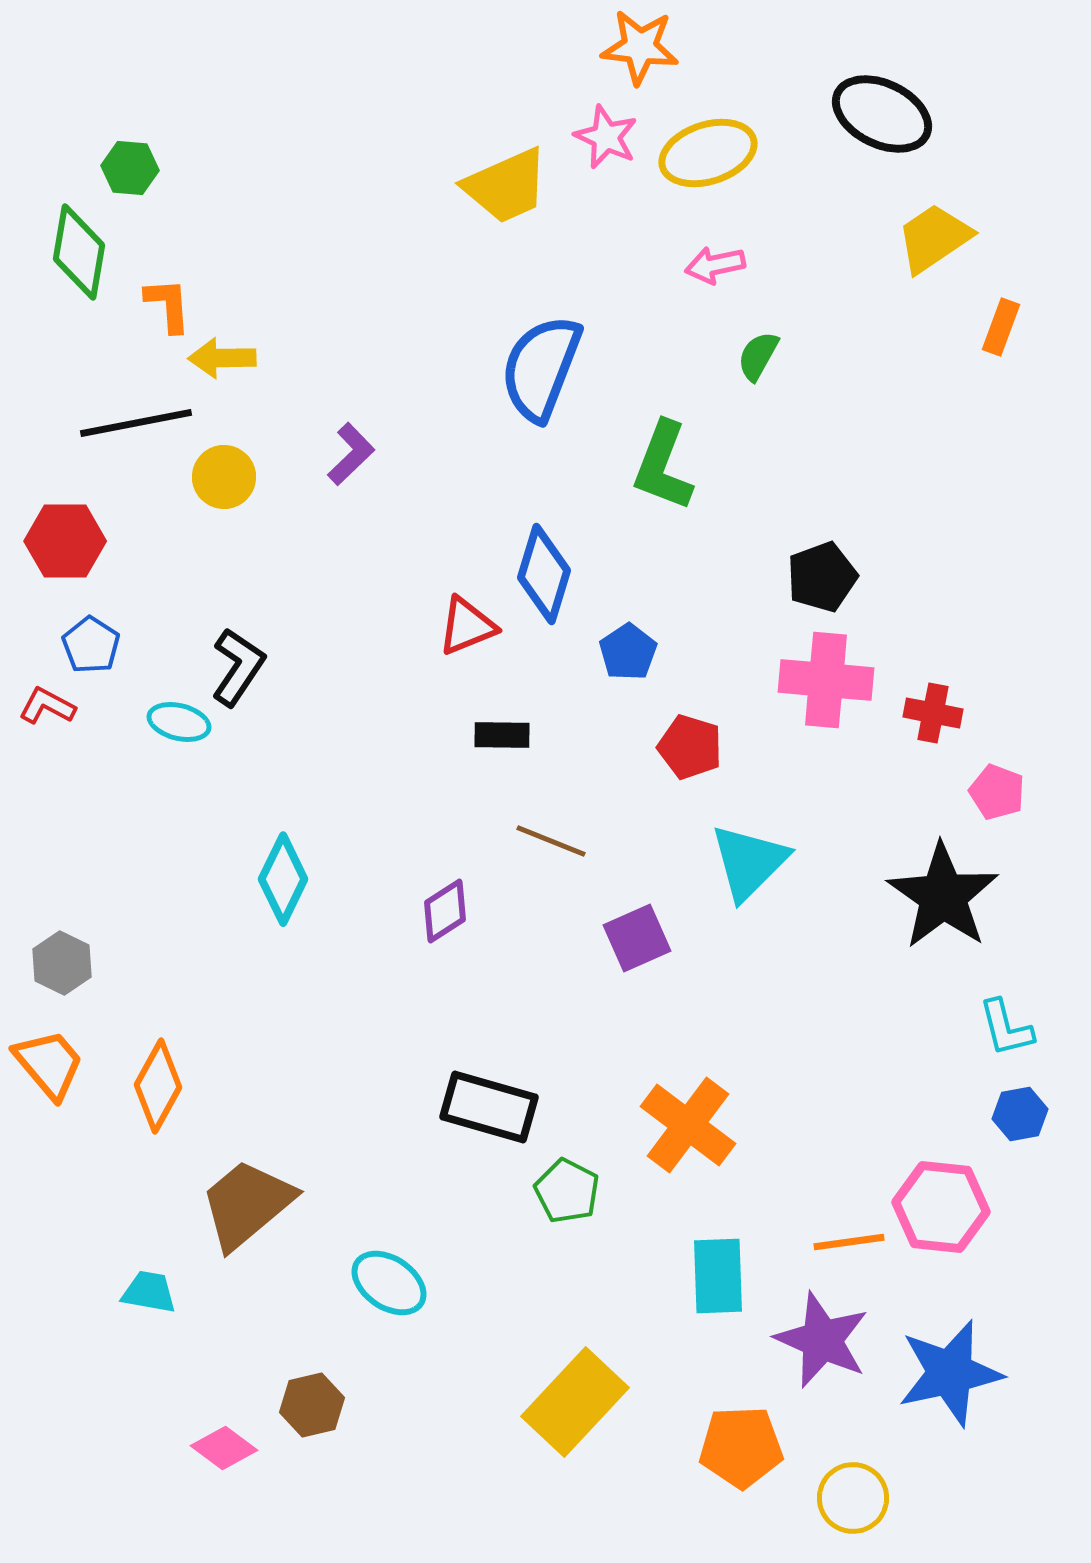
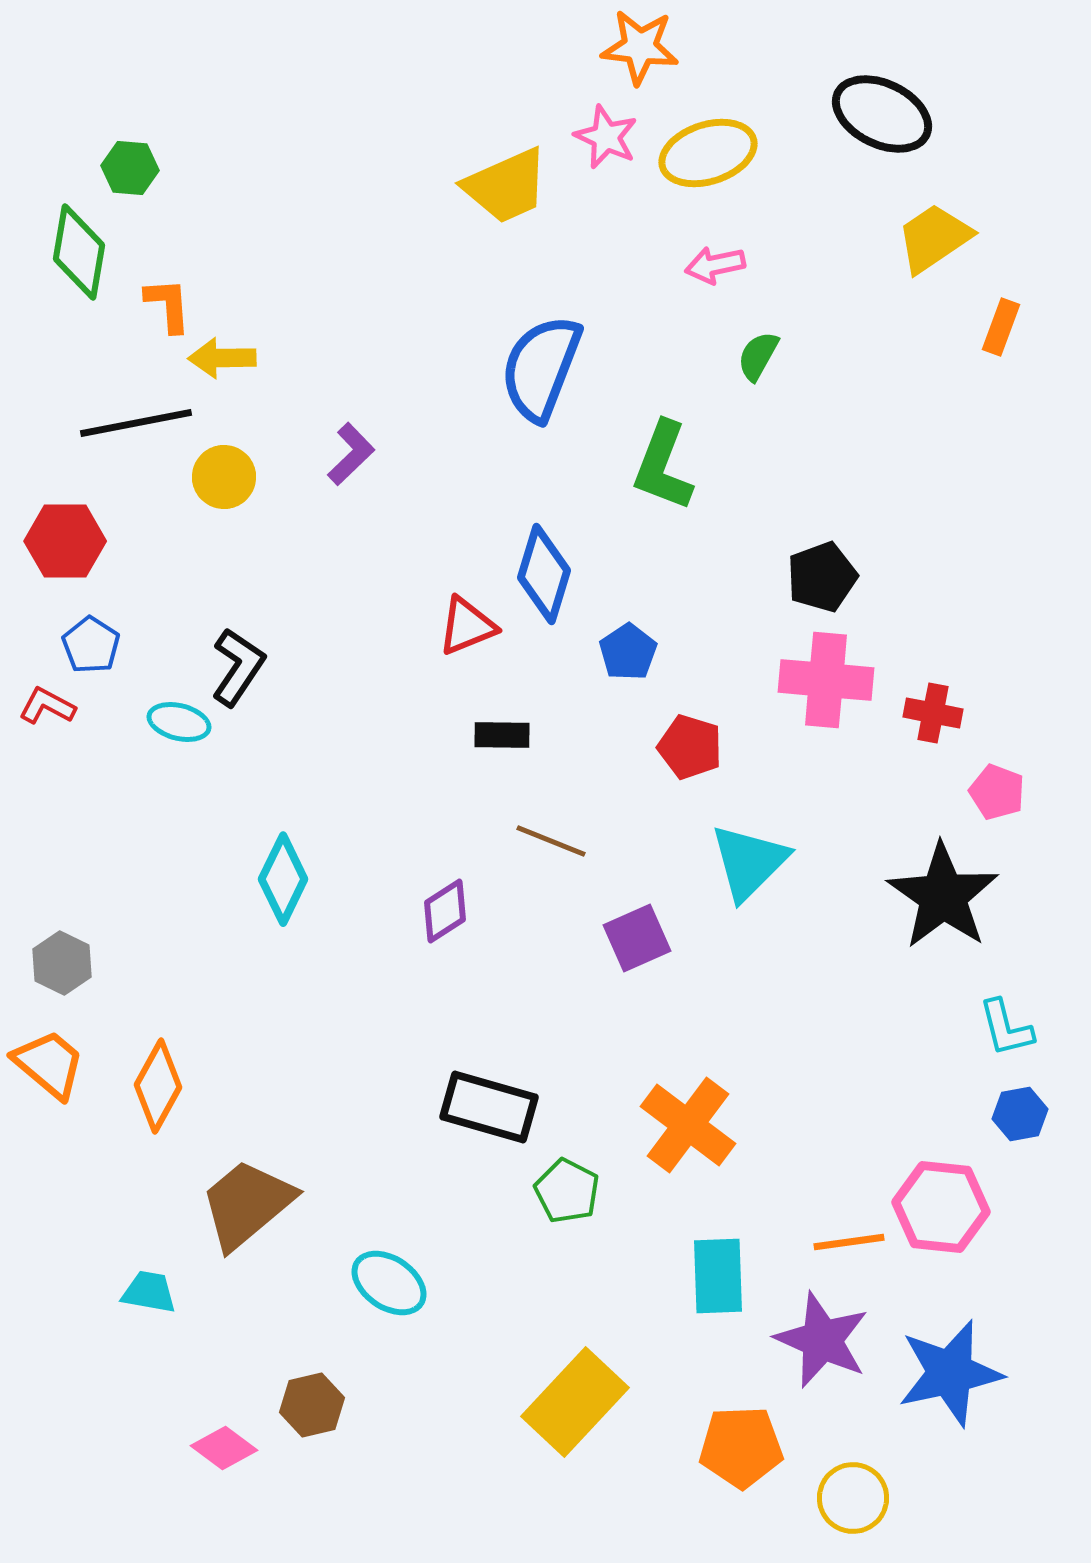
orange trapezoid at (49, 1064): rotated 10 degrees counterclockwise
